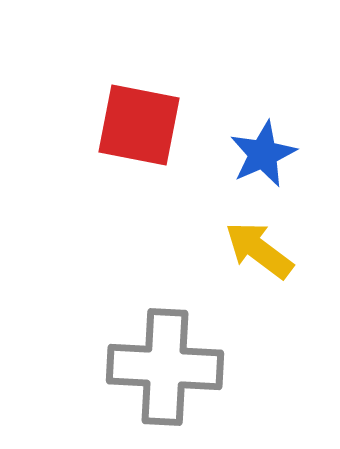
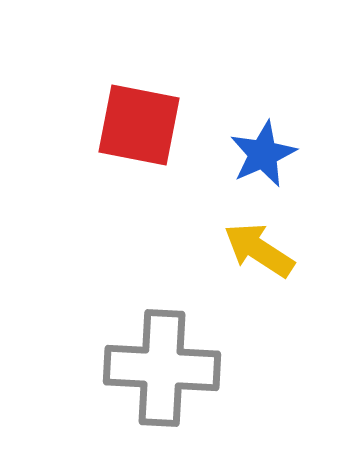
yellow arrow: rotated 4 degrees counterclockwise
gray cross: moved 3 px left, 1 px down
